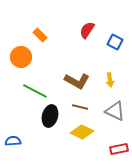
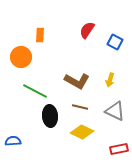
orange rectangle: rotated 48 degrees clockwise
yellow arrow: rotated 24 degrees clockwise
black ellipse: rotated 20 degrees counterclockwise
